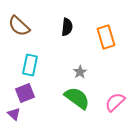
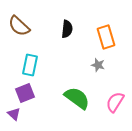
black semicircle: moved 2 px down
gray star: moved 18 px right, 7 px up; rotated 24 degrees counterclockwise
pink semicircle: rotated 15 degrees counterclockwise
